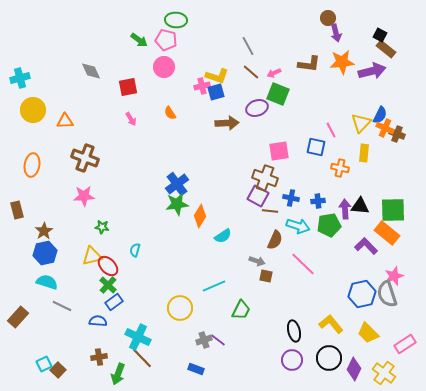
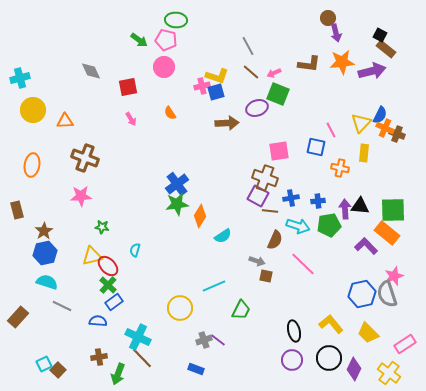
pink star at (84, 196): moved 3 px left
blue cross at (291, 198): rotated 21 degrees counterclockwise
yellow cross at (384, 373): moved 5 px right
